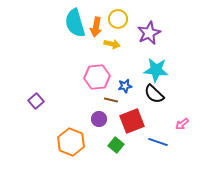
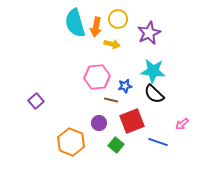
cyan star: moved 3 px left, 1 px down
purple circle: moved 4 px down
